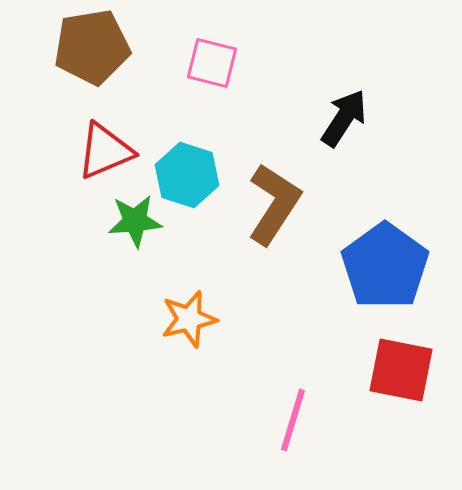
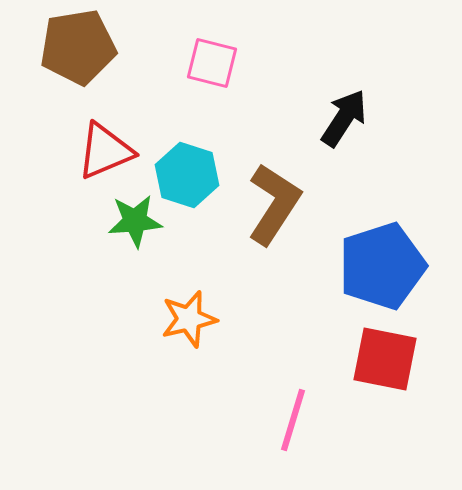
brown pentagon: moved 14 px left
blue pentagon: moved 3 px left; rotated 18 degrees clockwise
red square: moved 16 px left, 11 px up
